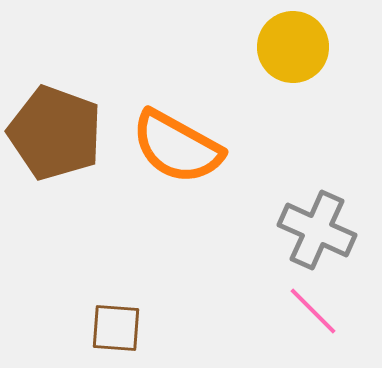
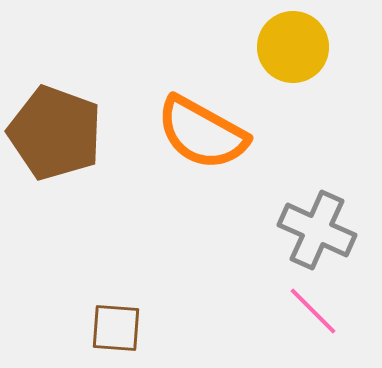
orange semicircle: moved 25 px right, 14 px up
